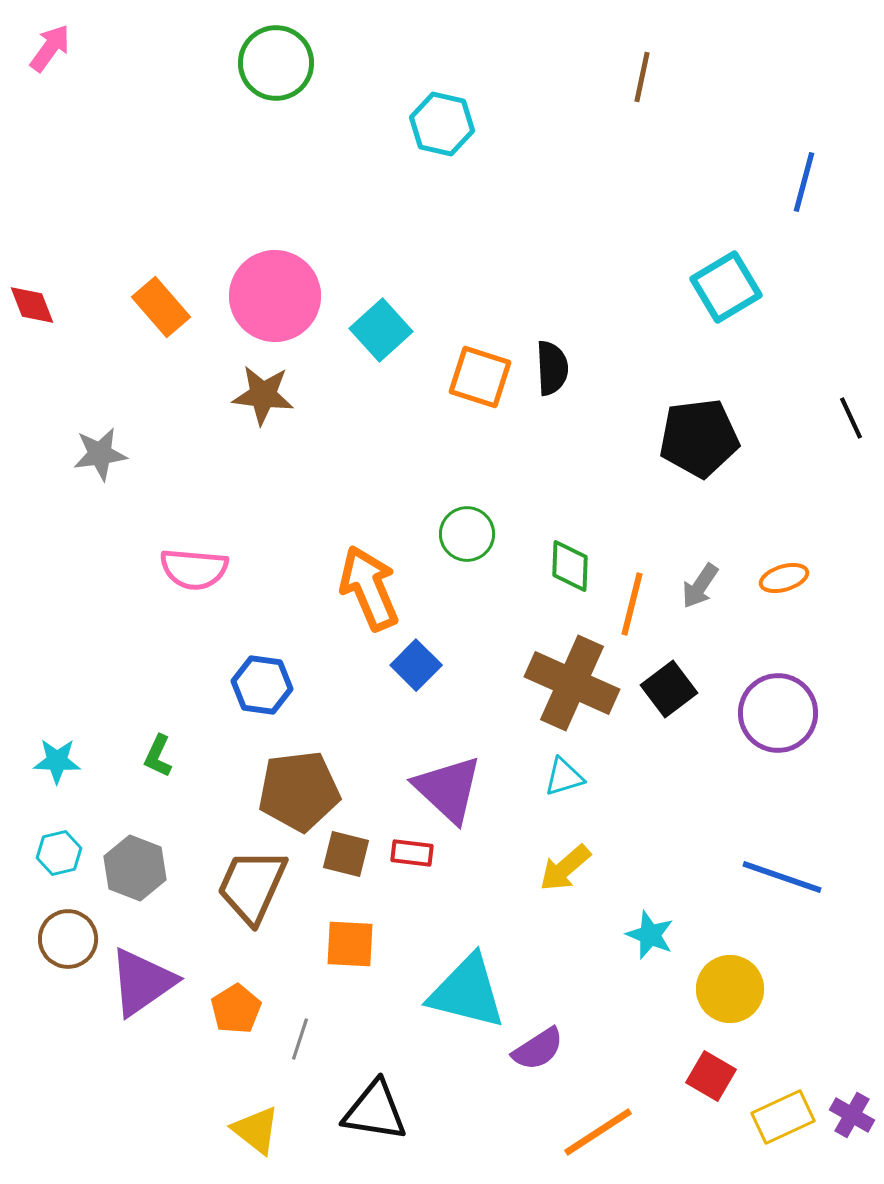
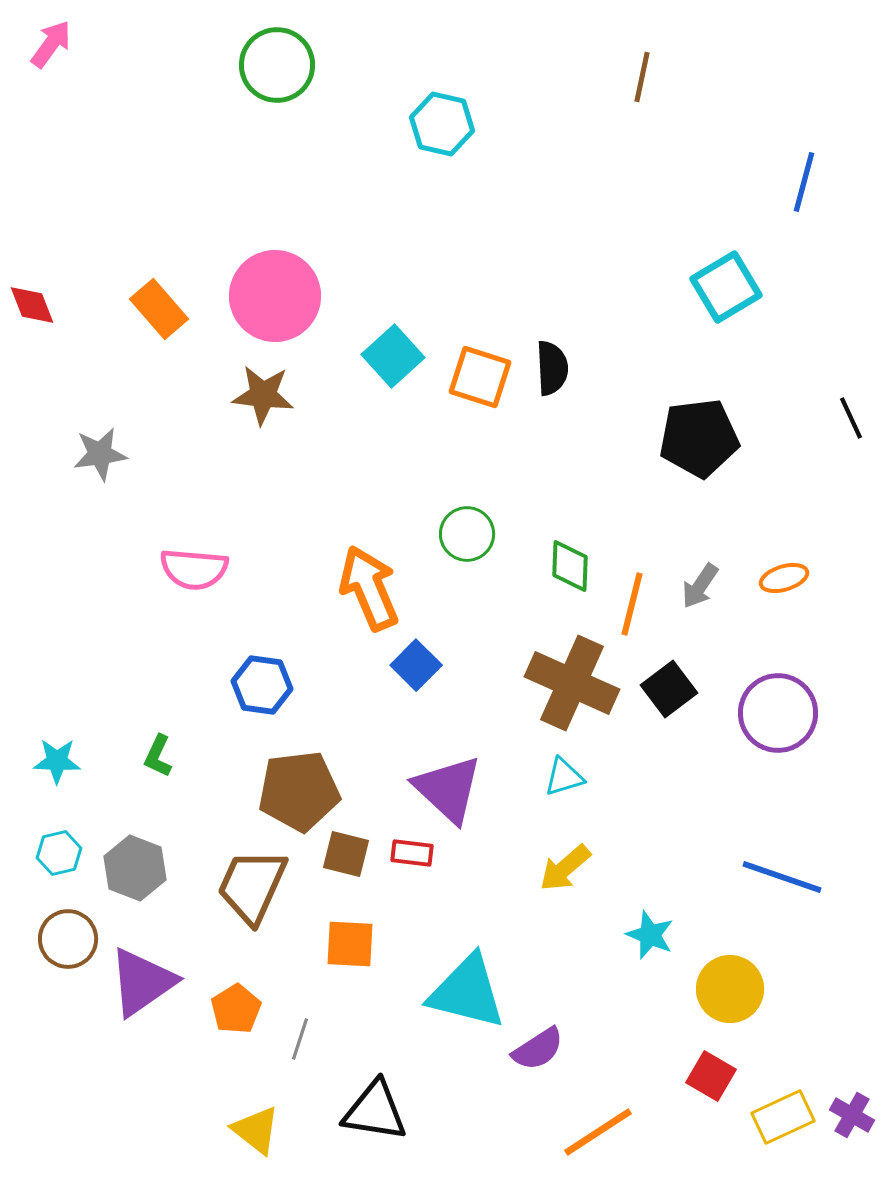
pink arrow at (50, 48): moved 1 px right, 4 px up
green circle at (276, 63): moved 1 px right, 2 px down
orange rectangle at (161, 307): moved 2 px left, 2 px down
cyan square at (381, 330): moved 12 px right, 26 px down
